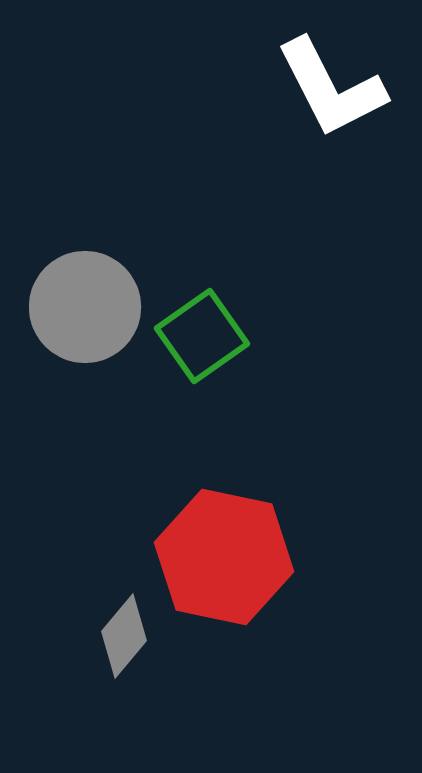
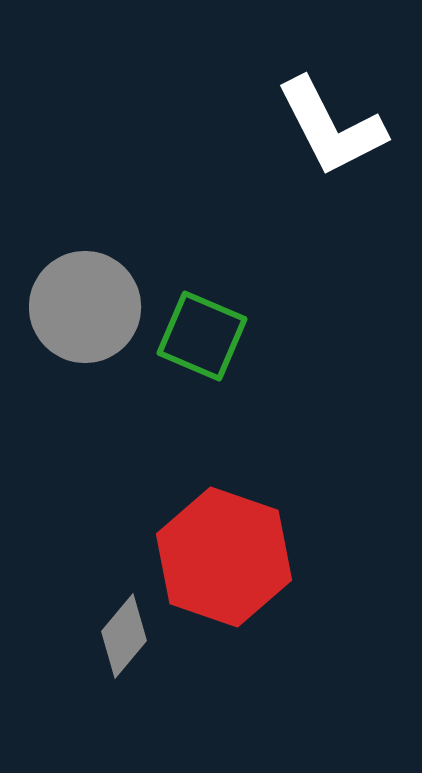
white L-shape: moved 39 px down
green square: rotated 32 degrees counterclockwise
red hexagon: rotated 7 degrees clockwise
